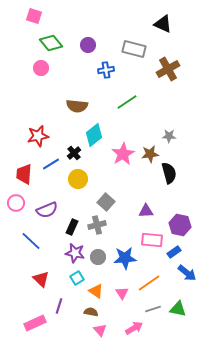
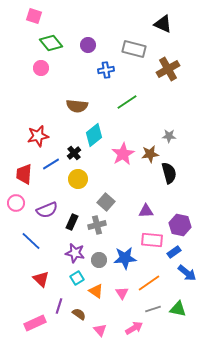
black rectangle at (72, 227): moved 5 px up
gray circle at (98, 257): moved 1 px right, 3 px down
brown semicircle at (91, 312): moved 12 px left, 2 px down; rotated 24 degrees clockwise
